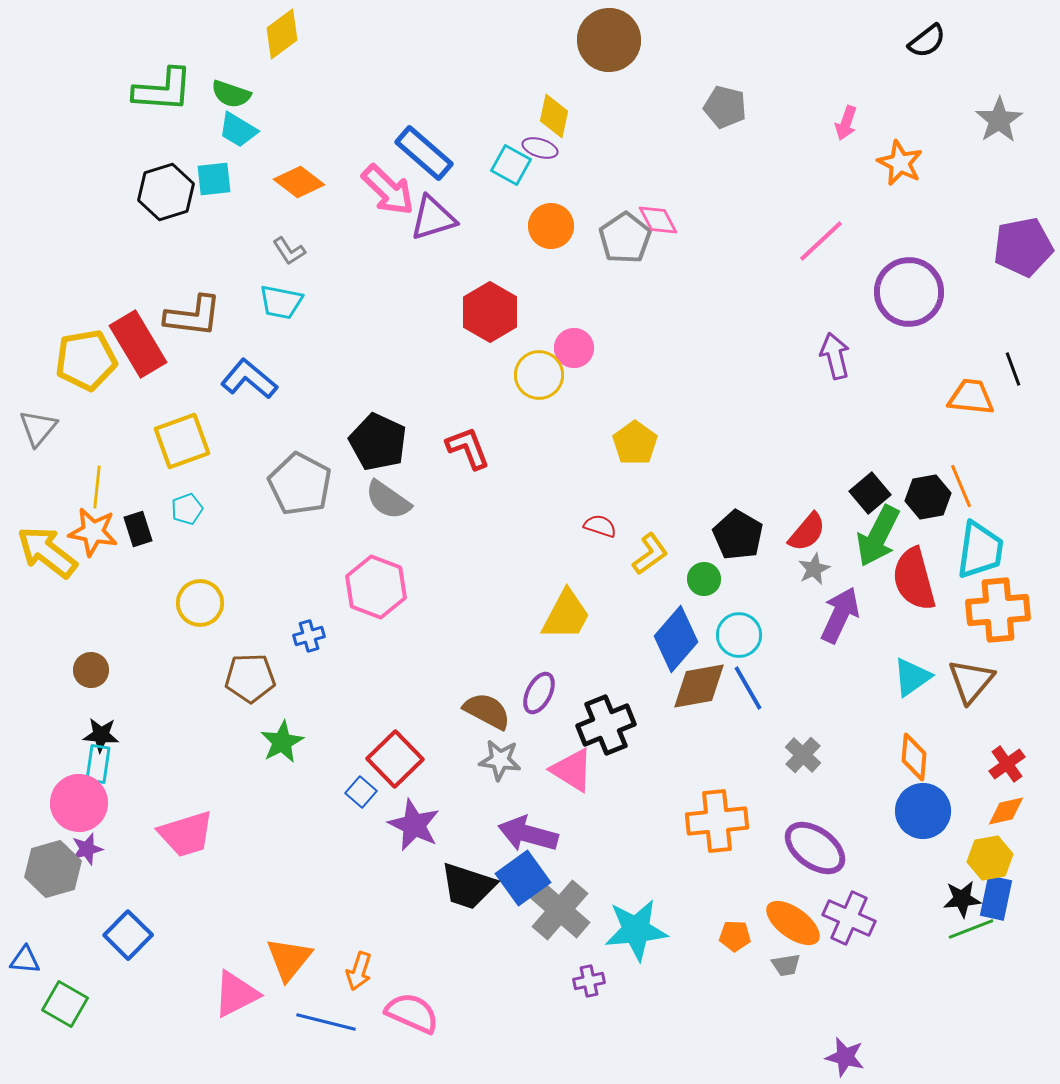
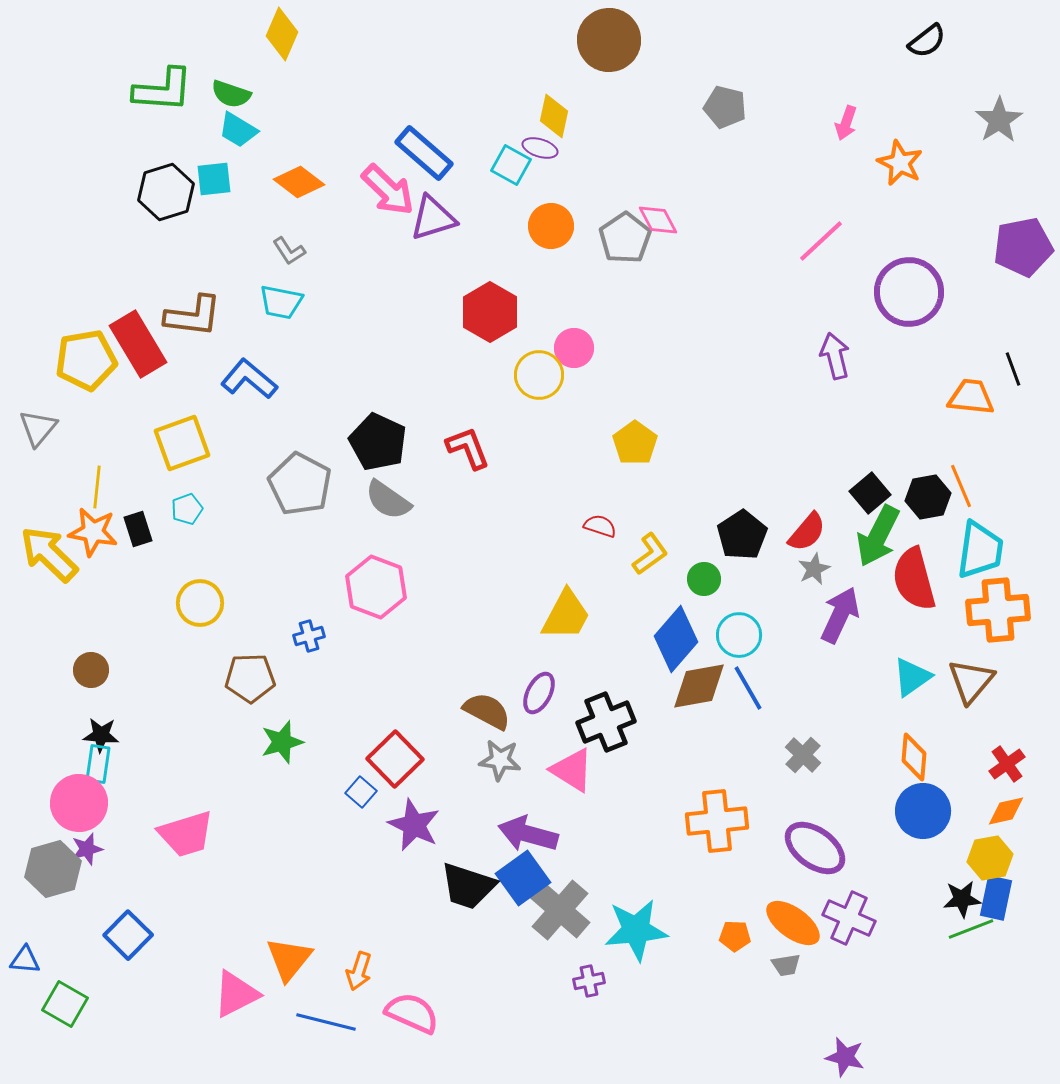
yellow diamond at (282, 34): rotated 30 degrees counterclockwise
yellow square at (182, 441): moved 2 px down
black pentagon at (738, 535): moved 4 px right; rotated 9 degrees clockwise
yellow arrow at (47, 552): moved 2 px right, 2 px down; rotated 6 degrees clockwise
black cross at (606, 725): moved 3 px up
green star at (282, 742): rotated 12 degrees clockwise
